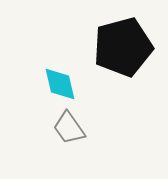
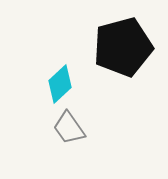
cyan diamond: rotated 60 degrees clockwise
